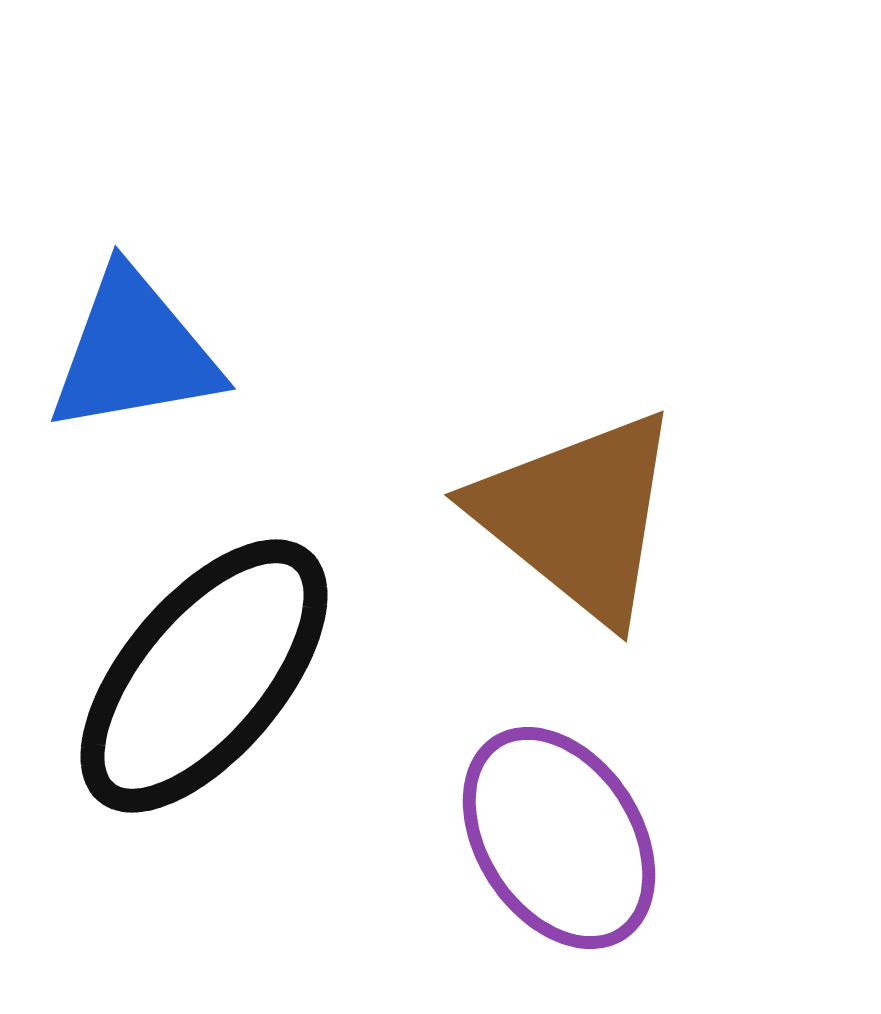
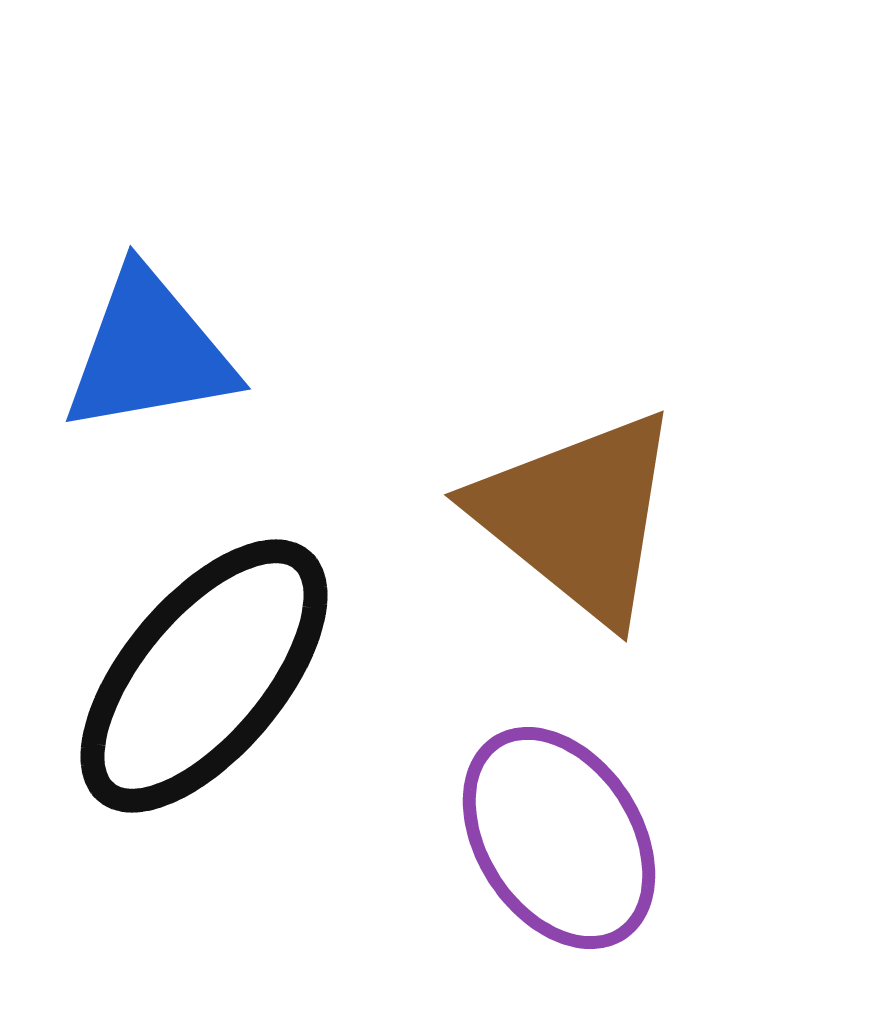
blue triangle: moved 15 px right
